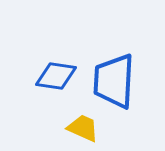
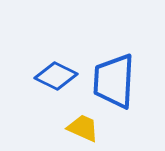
blue diamond: rotated 18 degrees clockwise
